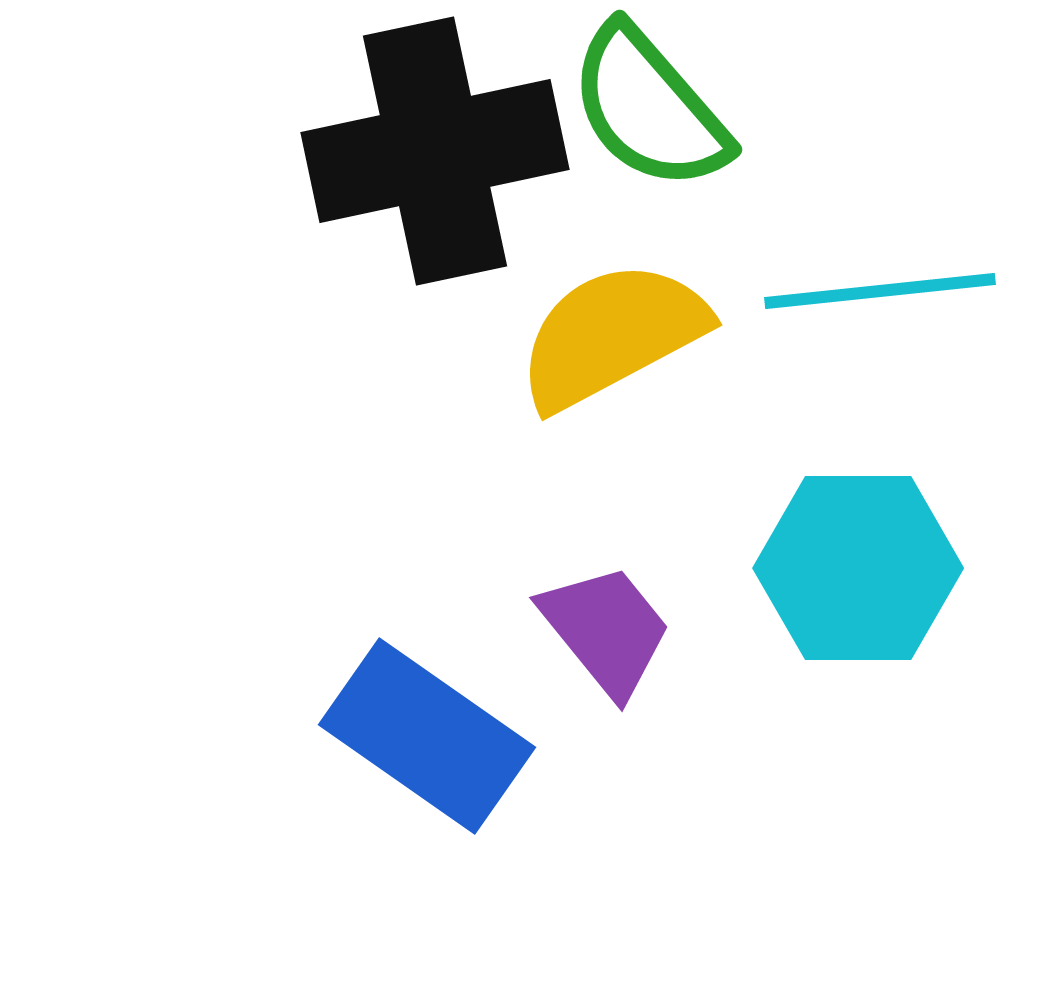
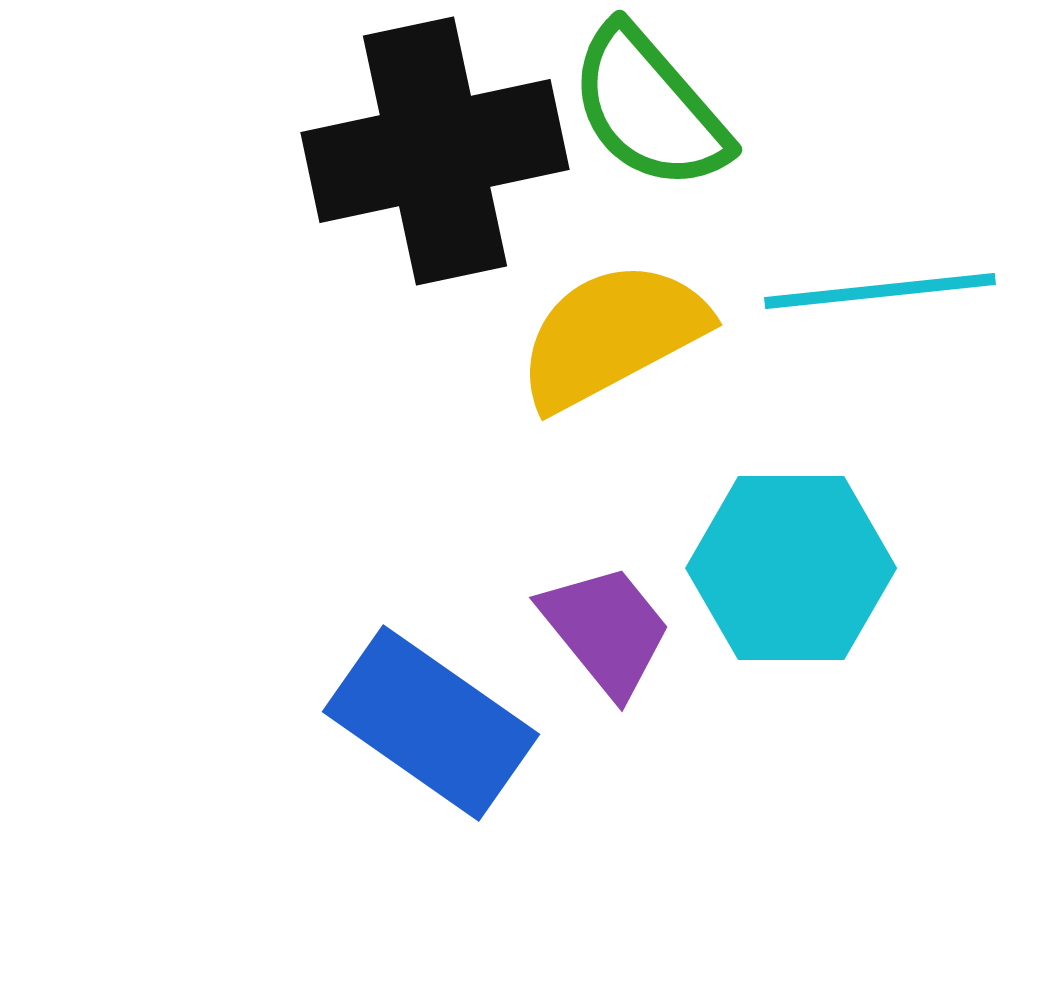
cyan hexagon: moved 67 px left
blue rectangle: moved 4 px right, 13 px up
